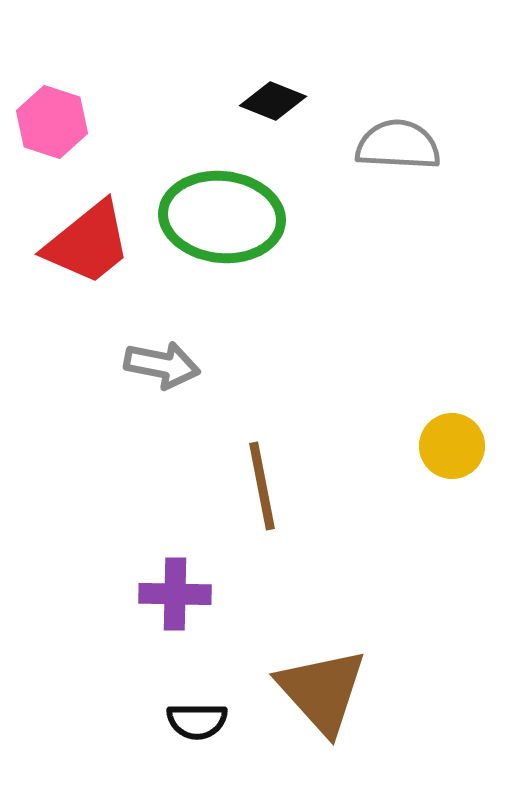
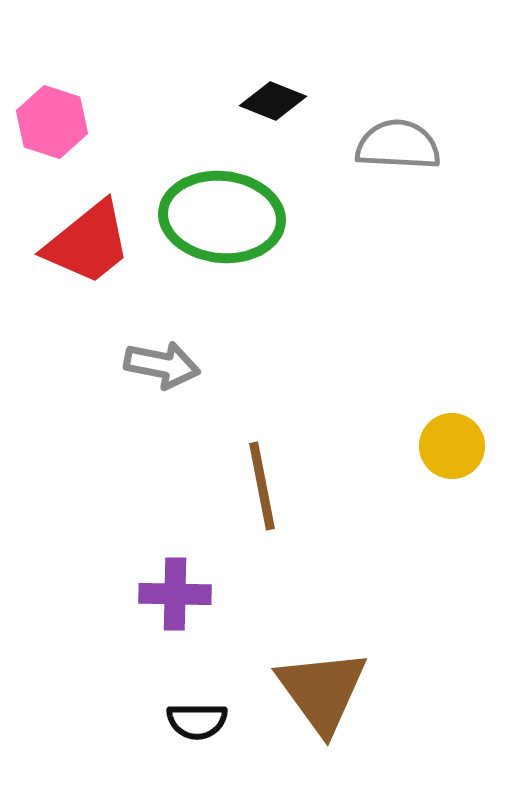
brown triangle: rotated 6 degrees clockwise
